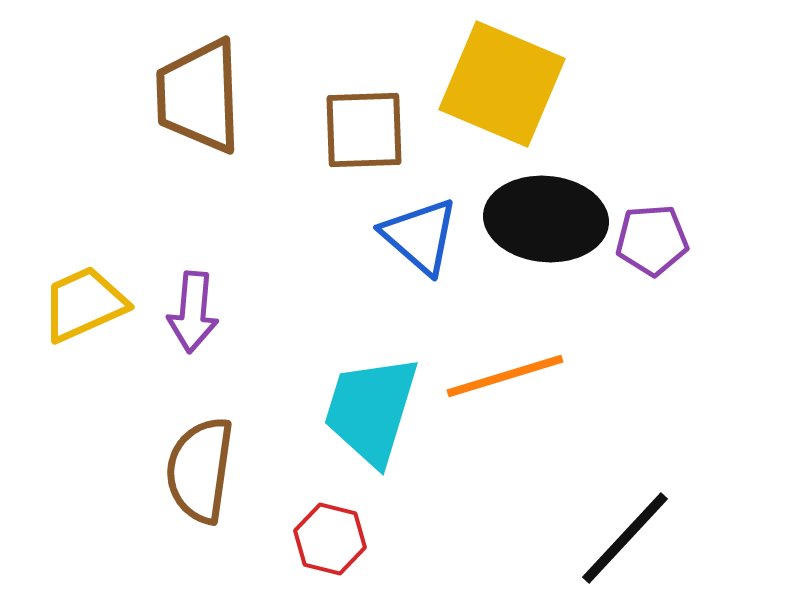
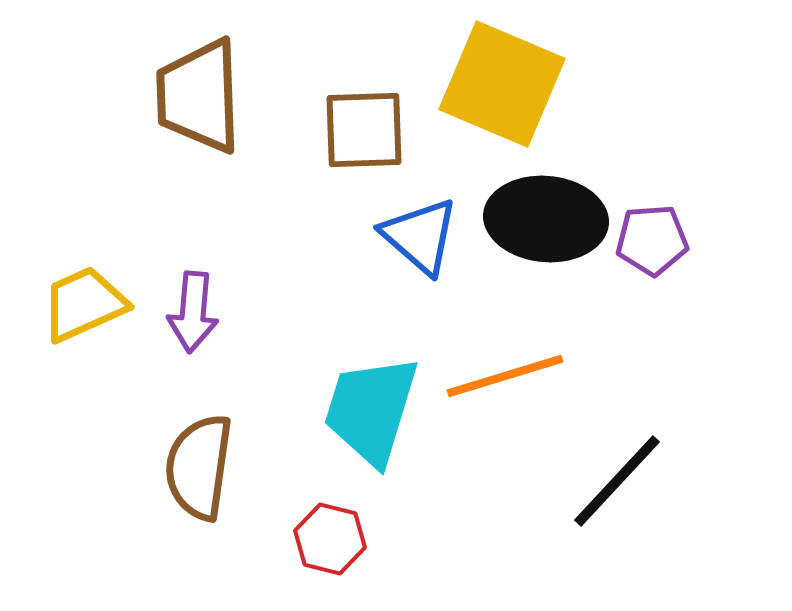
brown semicircle: moved 1 px left, 3 px up
black line: moved 8 px left, 57 px up
